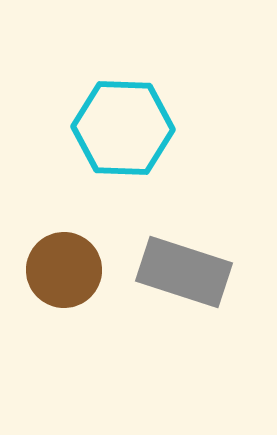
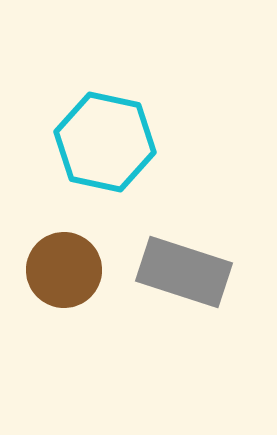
cyan hexagon: moved 18 px left, 14 px down; rotated 10 degrees clockwise
